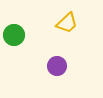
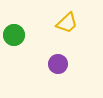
purple circle: moved 1 px right, 2 px up
